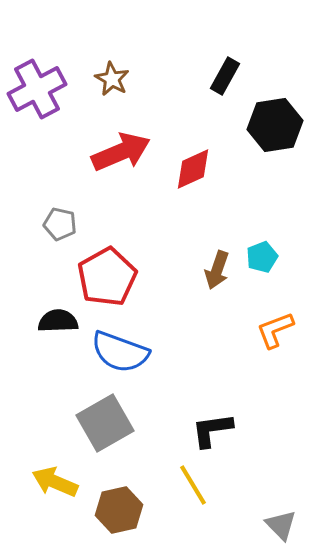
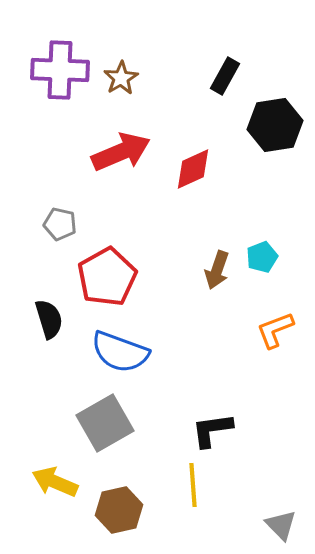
brown star: moved 9 px right, 1 px up; rotated 12 degrees clockwise
purple cross: moved 23 px right, 19 px up; rotated 30 degrees clockwise
black semicircle: moved 9 px left, 2 px up; rotated 75 degrees clockwise
yellow line: rotated 27 degrees clockwise
